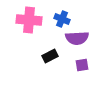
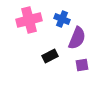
pink cross: rotated 20 degrees counterclockwise
purple semicircle: rotated 65 degrees counterclockwise
